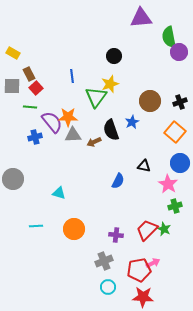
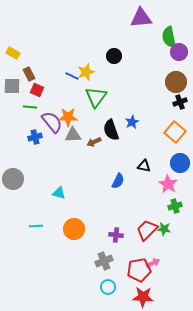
blue line: rotated 56 degrees counterclockwise
yellow star: moved 24 px left, 12 px up
red square: moved 1 px right, 2 px down; rotated 24 degrees counterclockwise
brown circle: moved 26 px right, 19 px up
green star: rotated 16 degrees counterclockwise
